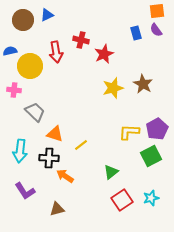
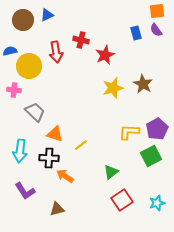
red star: moved 1 px right, 1 px down
yellow circle: moved 1 px left
cyan star: moved 6 px right, 5 px down
